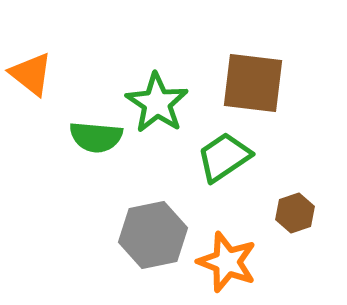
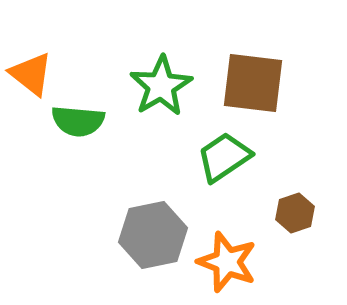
green star: moved 4 px right, 17 px up; rotated 8 degrees clockwise
green semicircle: moved 18 px left, 16 px up
